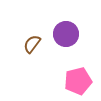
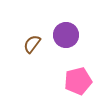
purple circle: moved 1 px down
